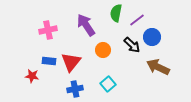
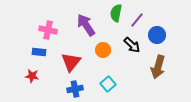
purple line: rotated 14 degrees counterclockwise
pink cross: rotated 24 degrees clockwise
blue circle: moved 5 px right, 2 px up
blue rectangle: moved 10 px left, 9 px up
brown arrow: rotated 100 degrees counterclockwise
